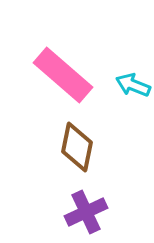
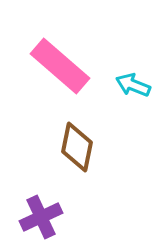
pink rectangle: moved 3 px left, 9 px up
purple cross: moved 45 px left, 5 px down
